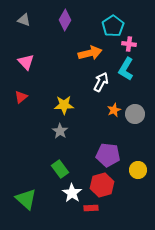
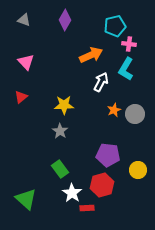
cyan pentagon: moved 2 px right; rotated 20 degrees clockwise
orange arrow: moved 1 px right, 2 px down; rotated 10 degrees counterclockwise
red rectangle: moved 4 px left
